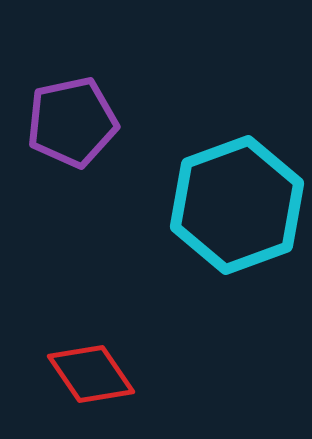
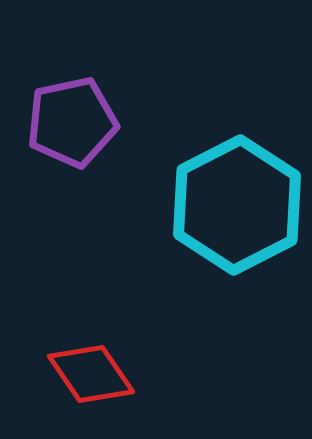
cyan hexagon: rotated 7 degrees counterclockwise
